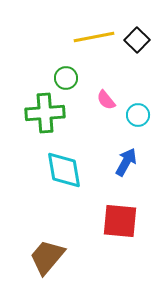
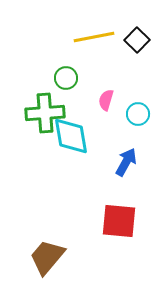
pink semicircle: rotated 55 degrees clockwise
cyan circle: moved 1 px up
cyan diamond: moved 7 px right, 34 px up
red square: moved 1 px left
